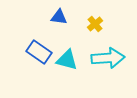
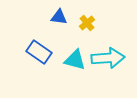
yellow cross: moved 8 px left, 1 px up
cyan triangle: moved 8 px right
